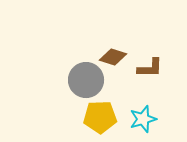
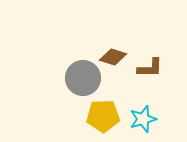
gray circle: moved 3 px left, 2 px up
yellow pentagon: moved 3 px right, 1 px up
